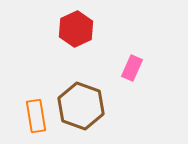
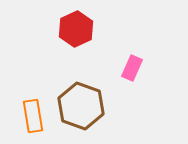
orange rectangle: moved 3 px left
